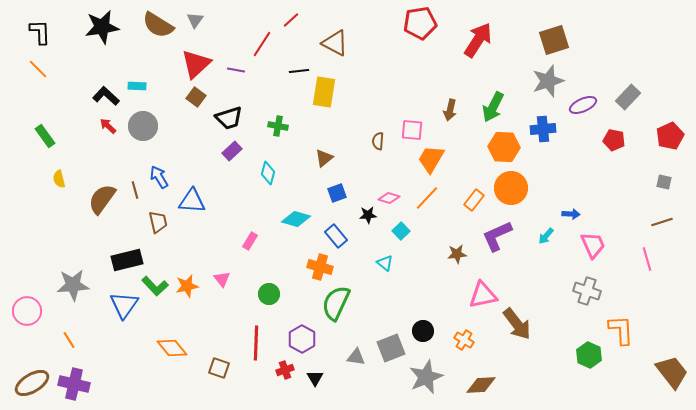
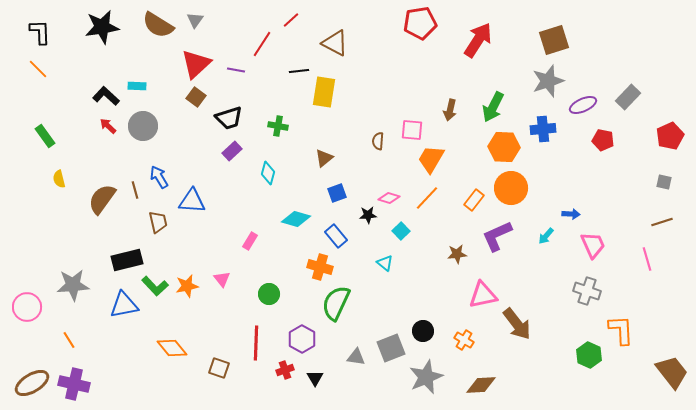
red pentagon at (614, 140): moved 11 px left
blue triangle at (124, 305): rotated 44 degrees clockwise
pink circle at (27, 311): moved 4 px up
